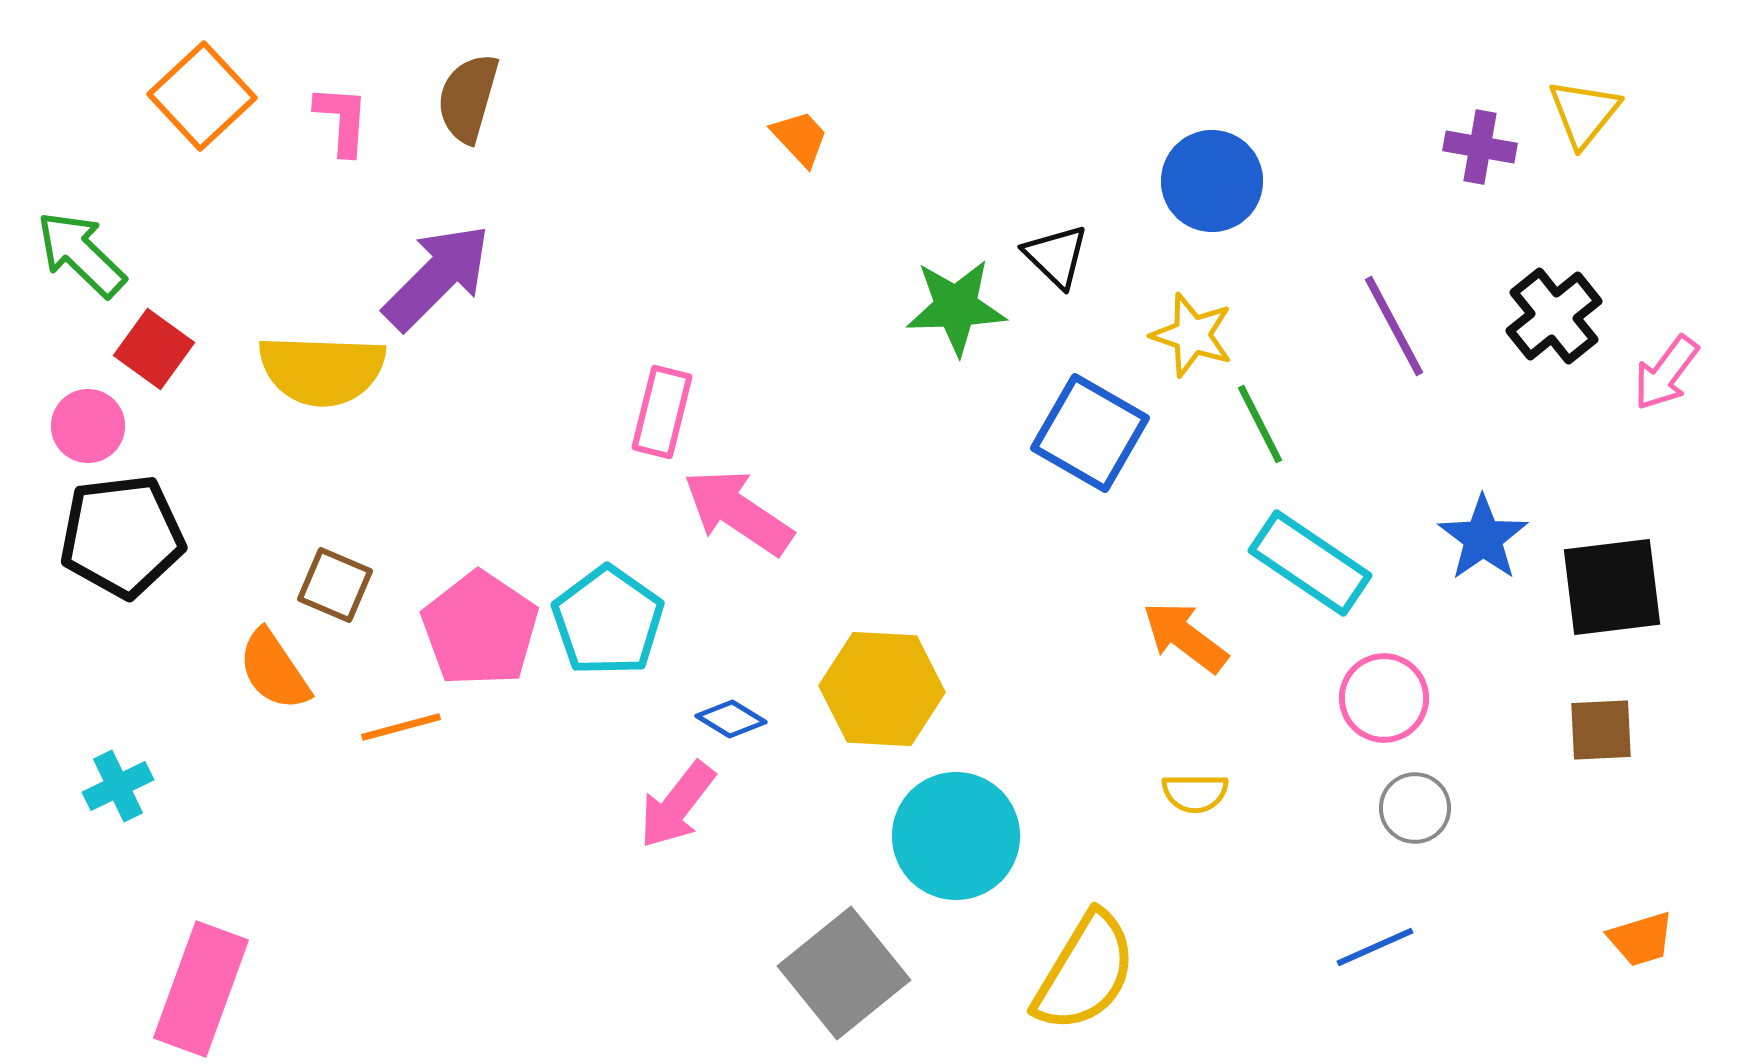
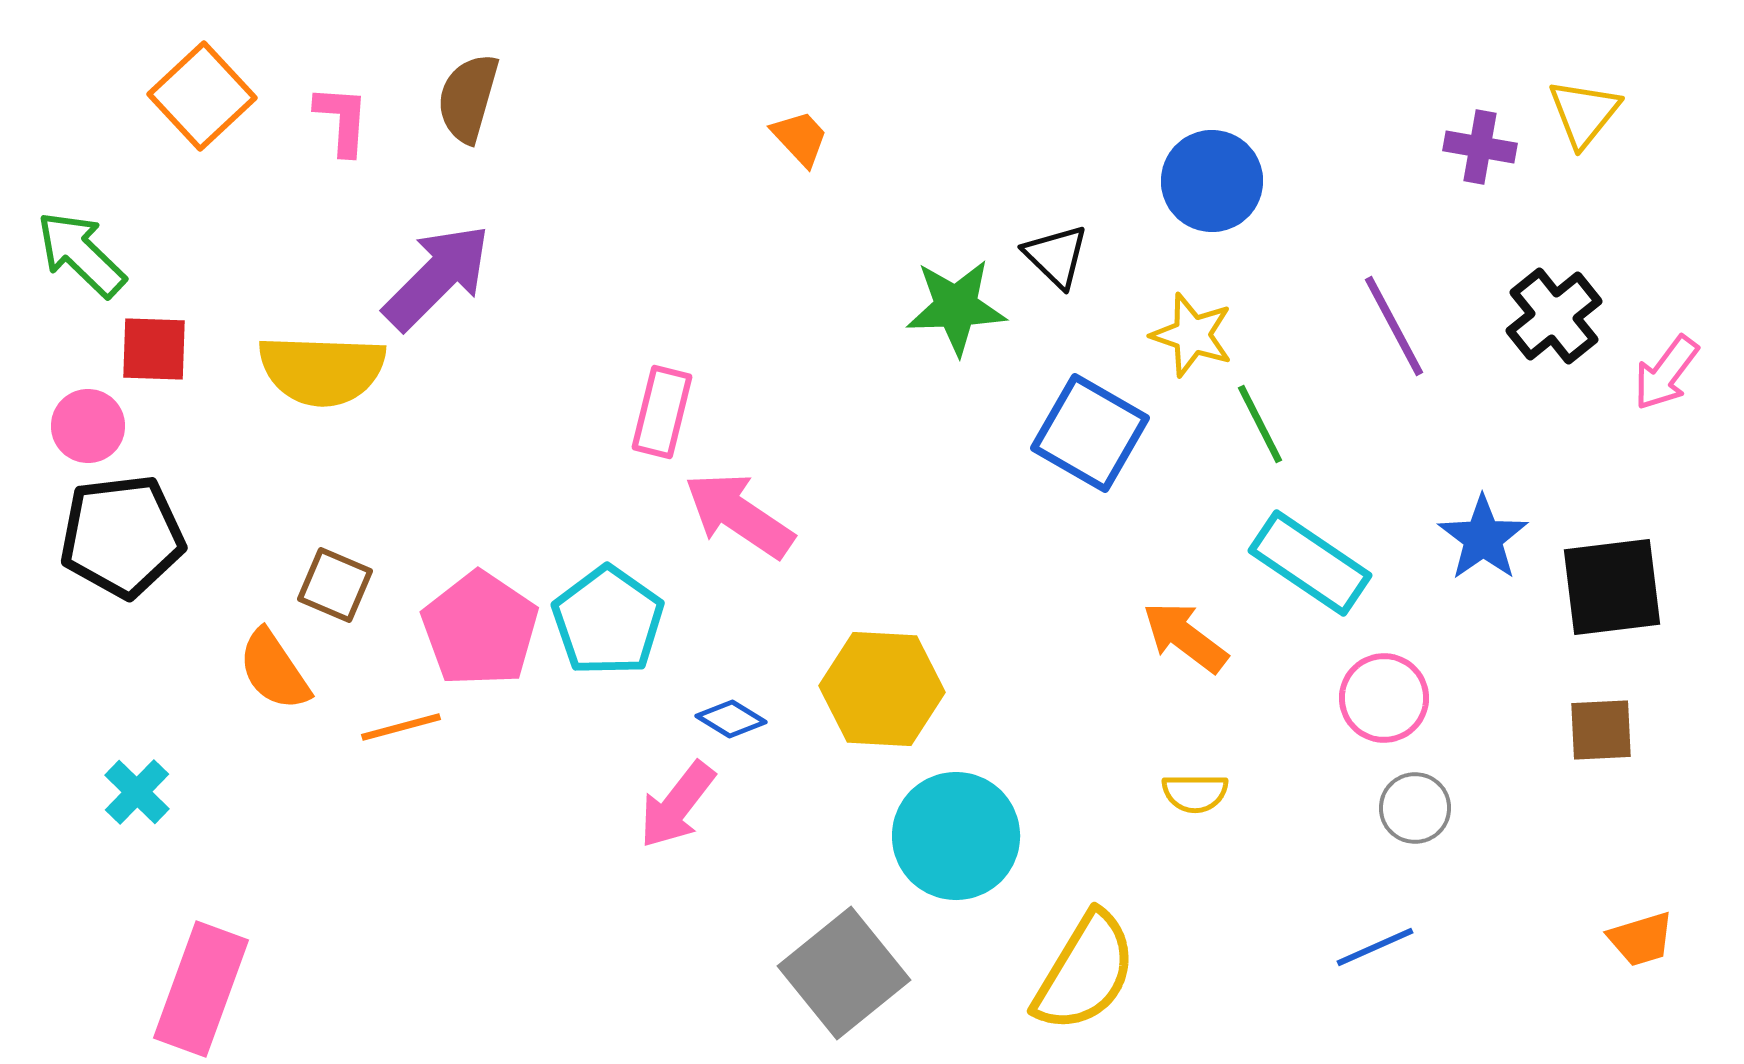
red square at (154, 349): rotated 34 degrees counterclockwise
pink arrow at (738, 512): moved 1 px right, 3 px down
cyan cross at (118, 786): moved 19 px right, 6 px down; rotated 20 degrees counterclockwise
